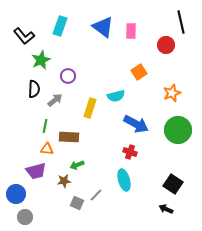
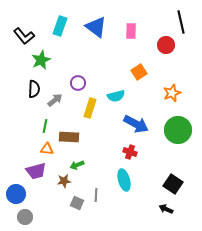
blue triangle: moved 7 px left
purple circle: moved 10 px right, 7 px down
gray line: rotated 40 degrees counterclockwise
